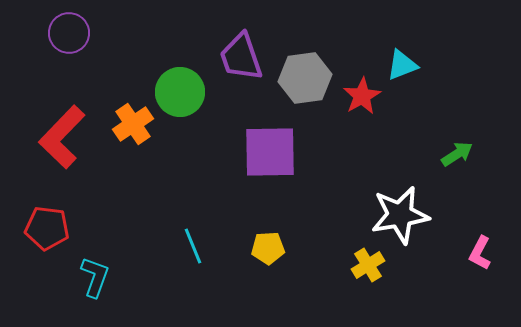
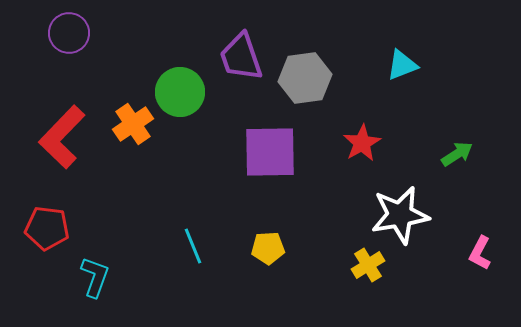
red star: moved 47 px down
